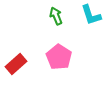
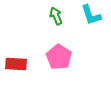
red rectangle: rotated 45 degrees clockwise
